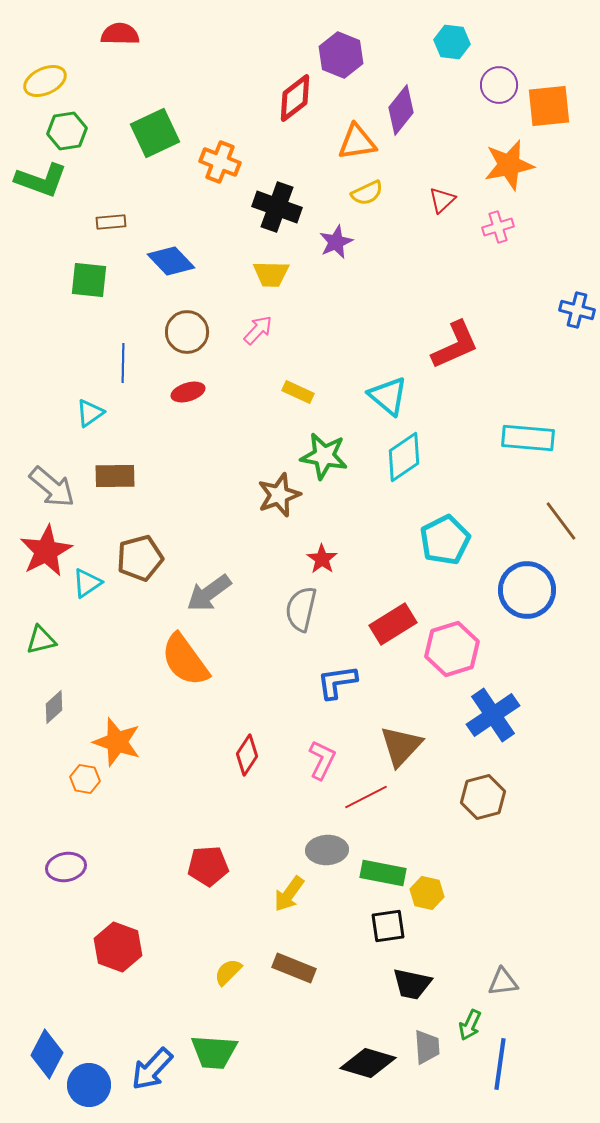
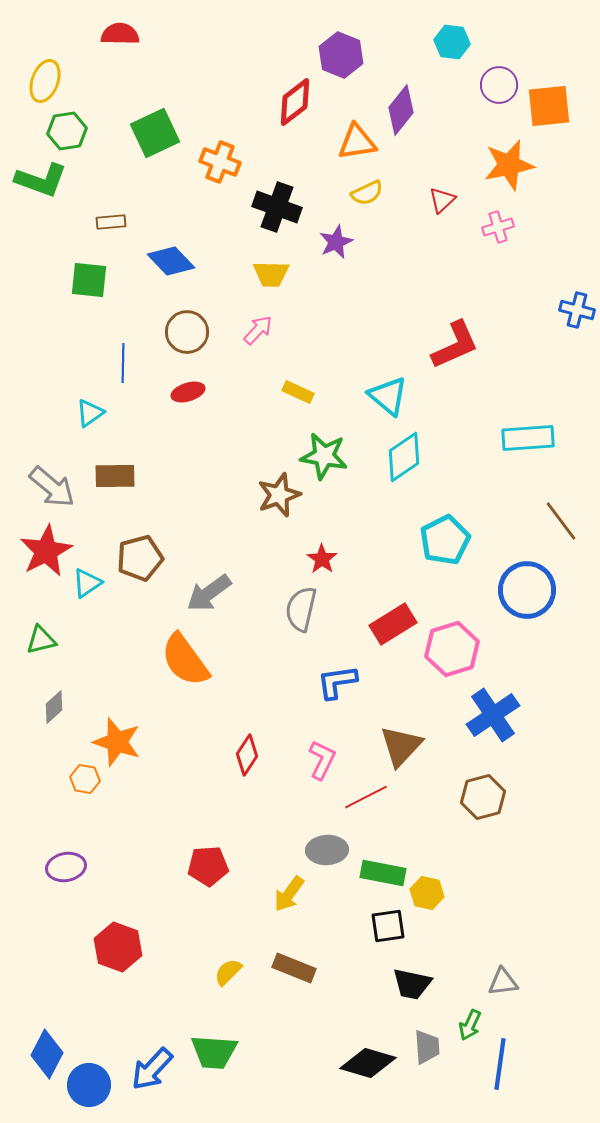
yellow ellipse at (45, 81): rotated 45 degrees counterclockwise
red diamond at (295, 98): moved 4 px down
cyan rectangle at (528, 438): rotated 9 degrees counterclockwise
